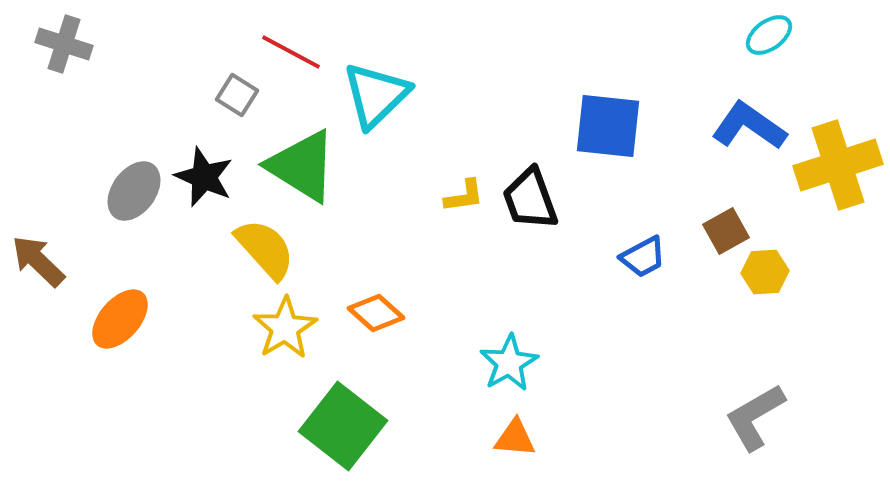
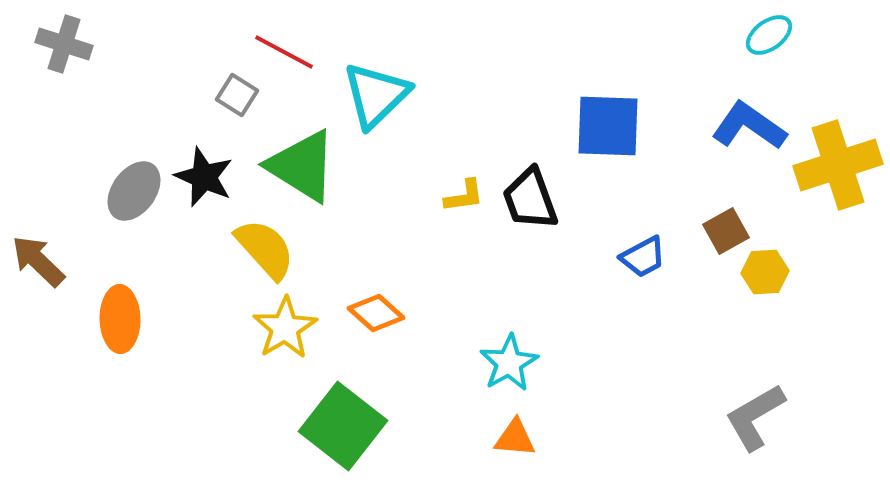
red line: moved 7 px left
blue square: rotated 4 degrees counterclockwise
orange ellipse: rotated 42 degrees counterclockwise
